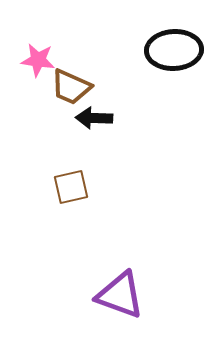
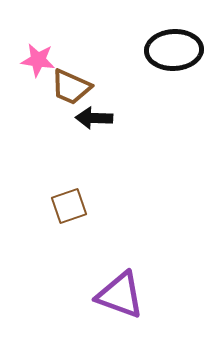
brown square: moved 2 px left, 19 px down; rotated 6 degrees counterclockwise
